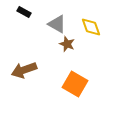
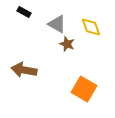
brown arrow: rotated 30 degrees clockwise
orange square: moved 9 px right, 5 px down
